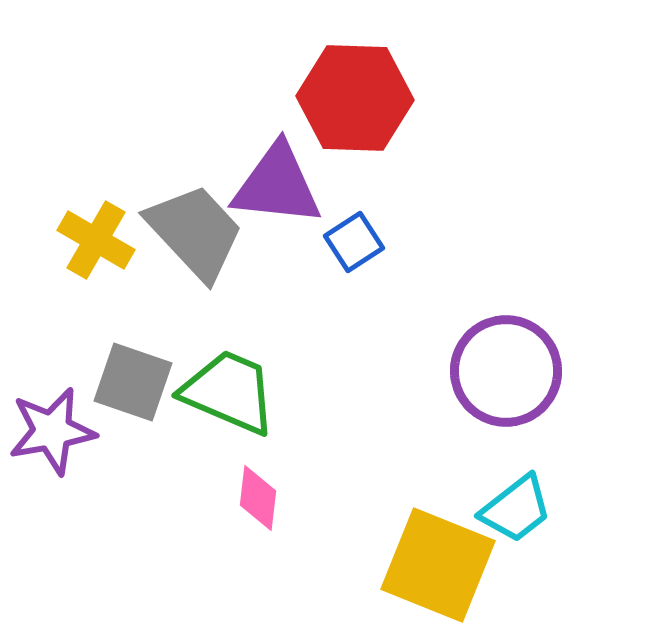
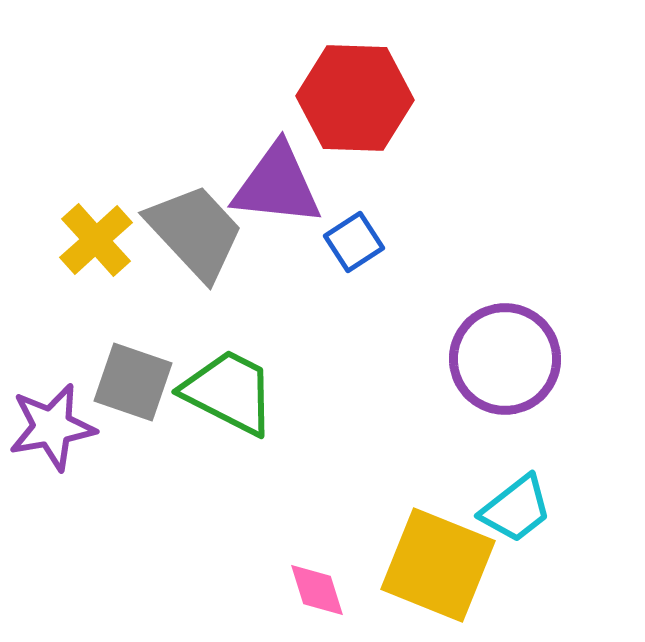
yellow cross: rotated 18 degrees clockwise
purple circle: moved 1 px left, 12 px up
green trapezoid: rotated 4 degrees clockwise
purple star: moved 4 px up
pink diamond: moved 59 px right, 92 px down; rotated 24 degrees counterclockwise
